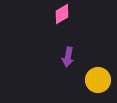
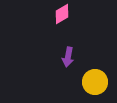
yellow circle: moved 3 px left, 2 px down
